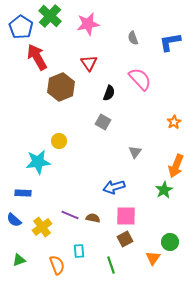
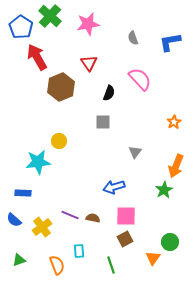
gray square: rotated 28 degrees counterclockwise
